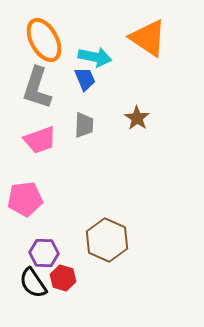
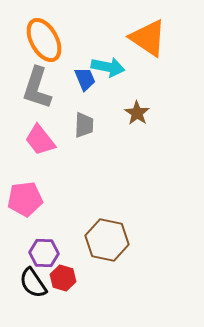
cyan arrow: moved 13 px right, 10 px down
brown star: moved 5 px up
pink trapezoid: rotated 72 degrees clockwise
brown hexagon: rotated 12 degrees counterclockwise
